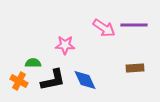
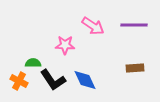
pink arrow: moved 11 px left, 2 px up
black L-shape: rotated 68 degrees clockwise
